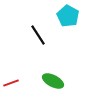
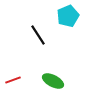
cyan pentagon: rotated 20 degrees clockwise
red line: moved 2 px right, 3 px up
